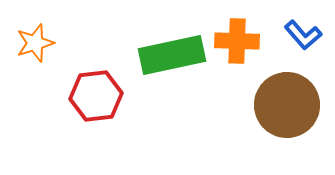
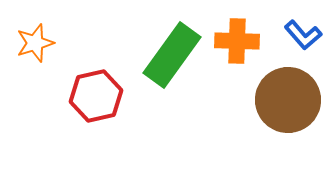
green rectangle: rotated 42 degrees counterclockwise
red hexagon: rotated 6 degrees counterclockwise
brown circle: moved 1 px right, 5 px up
